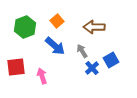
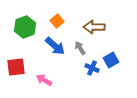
gray arrow: moved 2 px left, 3 px up
blue cross: rotated 24 degrees counterclockwise
pink arrow: moved 2 px right, 4 px down; rotated 42 degrees counterclockwise
